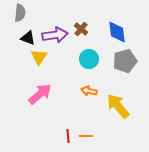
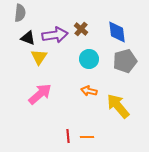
orange line: moved 1 px right, 1 px down
